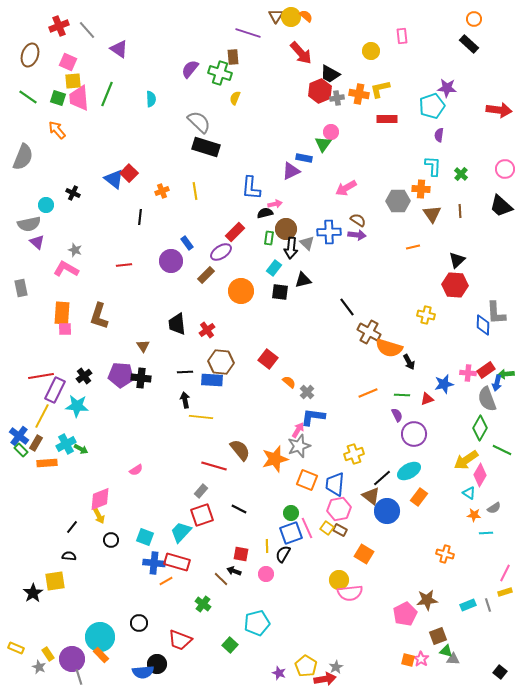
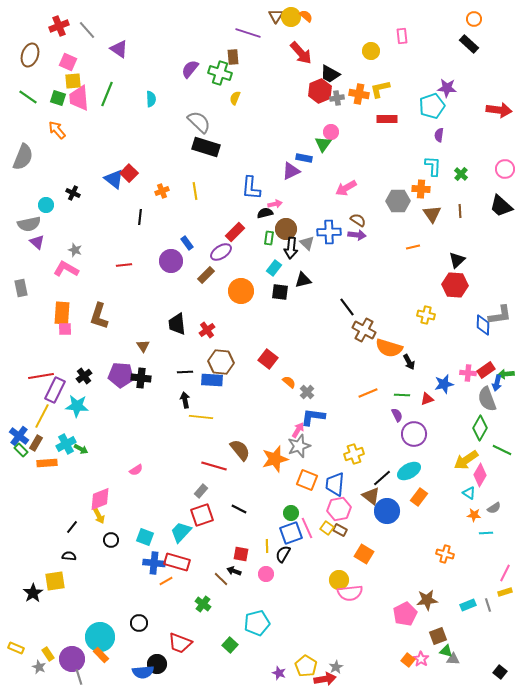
gray L-shape at (496, 313): moved 4 px right, 2 px down; rotated 95 degrees counterclockwise
brown cross at (369, 332): moved 5 px left, 2 px up
red trapezoid at (180, 640): moved 3 px down
orange square at (408, 660): rotated 24 degrees clockwise
